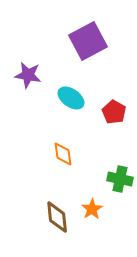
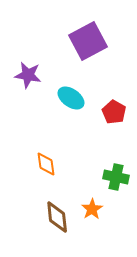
orange diamond: moved 17 px left, 10 px down
green cross: moved 4 px left, 2 px up
